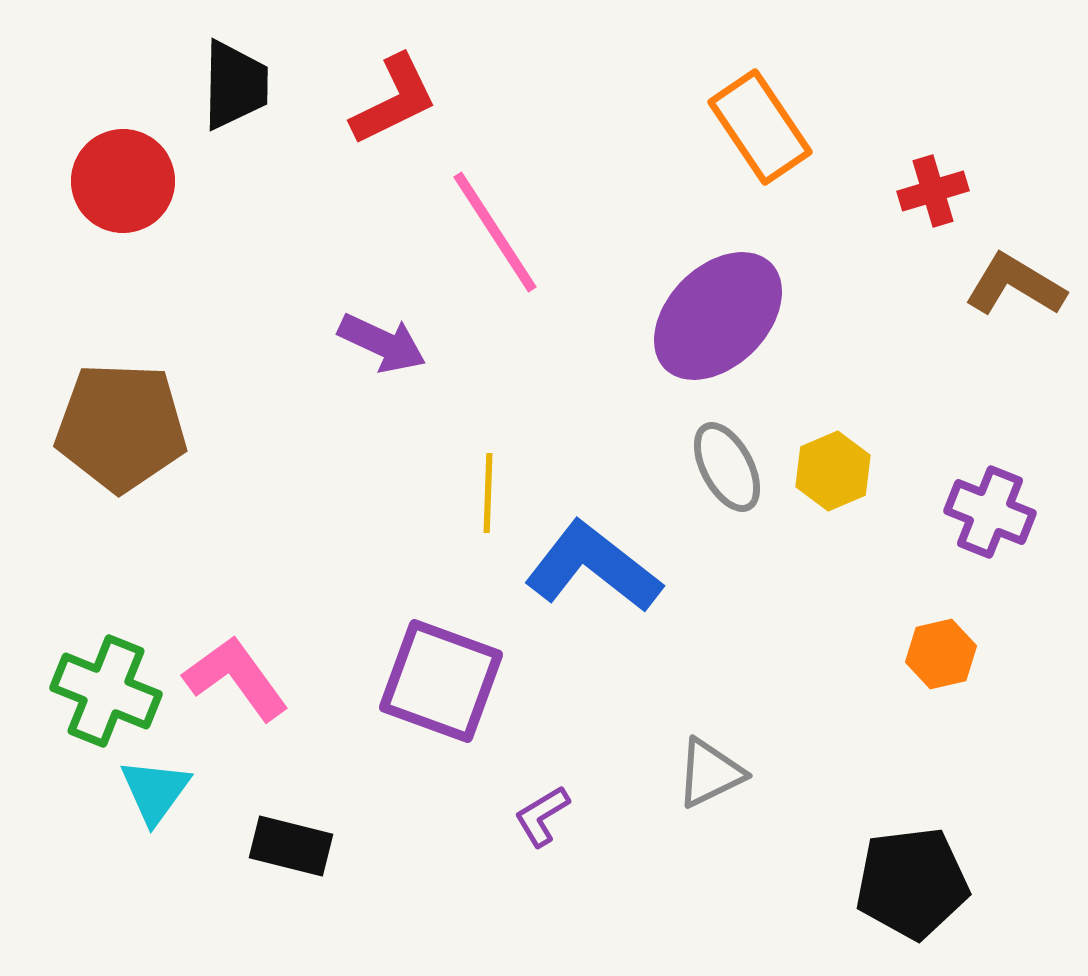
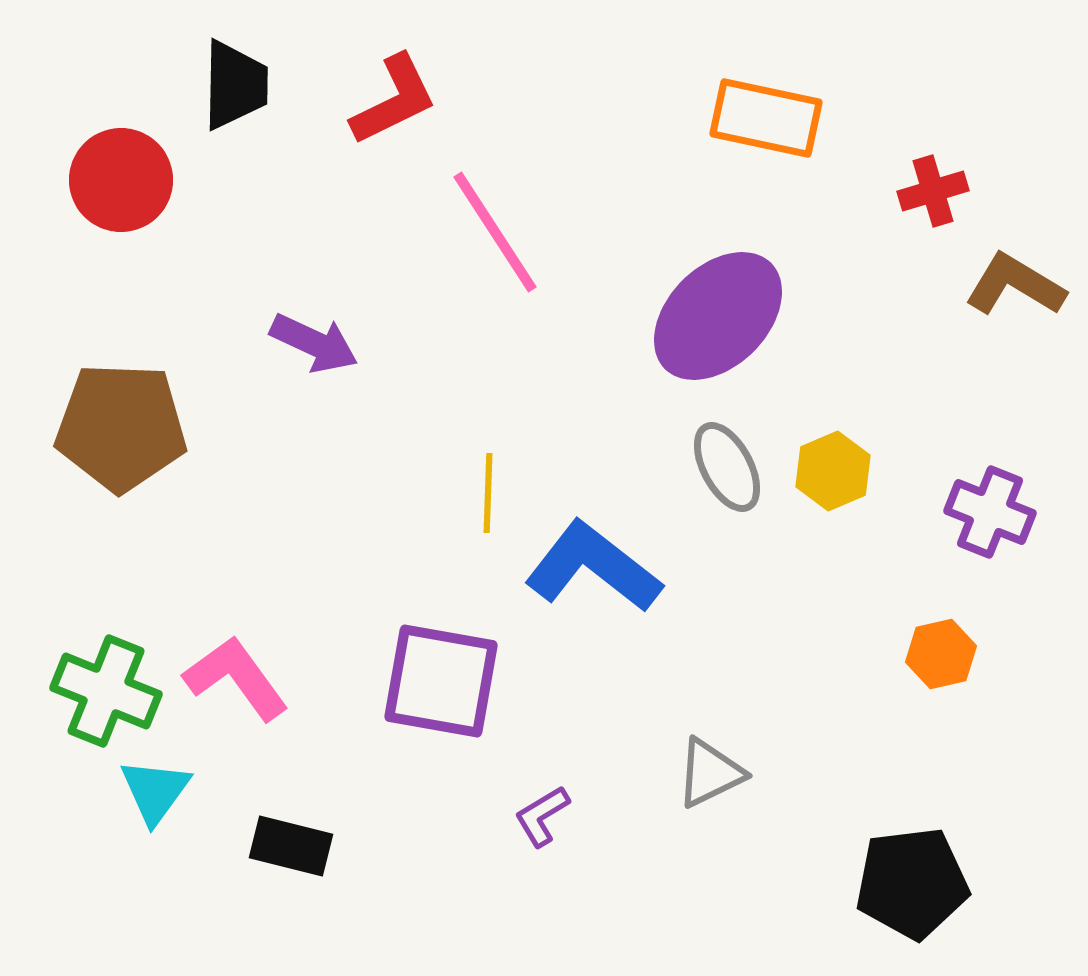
orange rectangle: moved 6 px right, 9 px up; rotated 44 degrees counterclockwise
red circle: moved 2 px left, 1 px up
purple arrow: moved 68 px left
purple square: rotated 10 degrees counterclockwise
